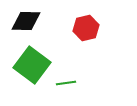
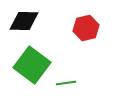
black diamond: moved 2 px left
